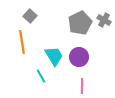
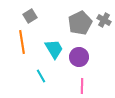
gray square: rotated 16 degrees clockwise
cyan trapezoid: moved 7 px up
